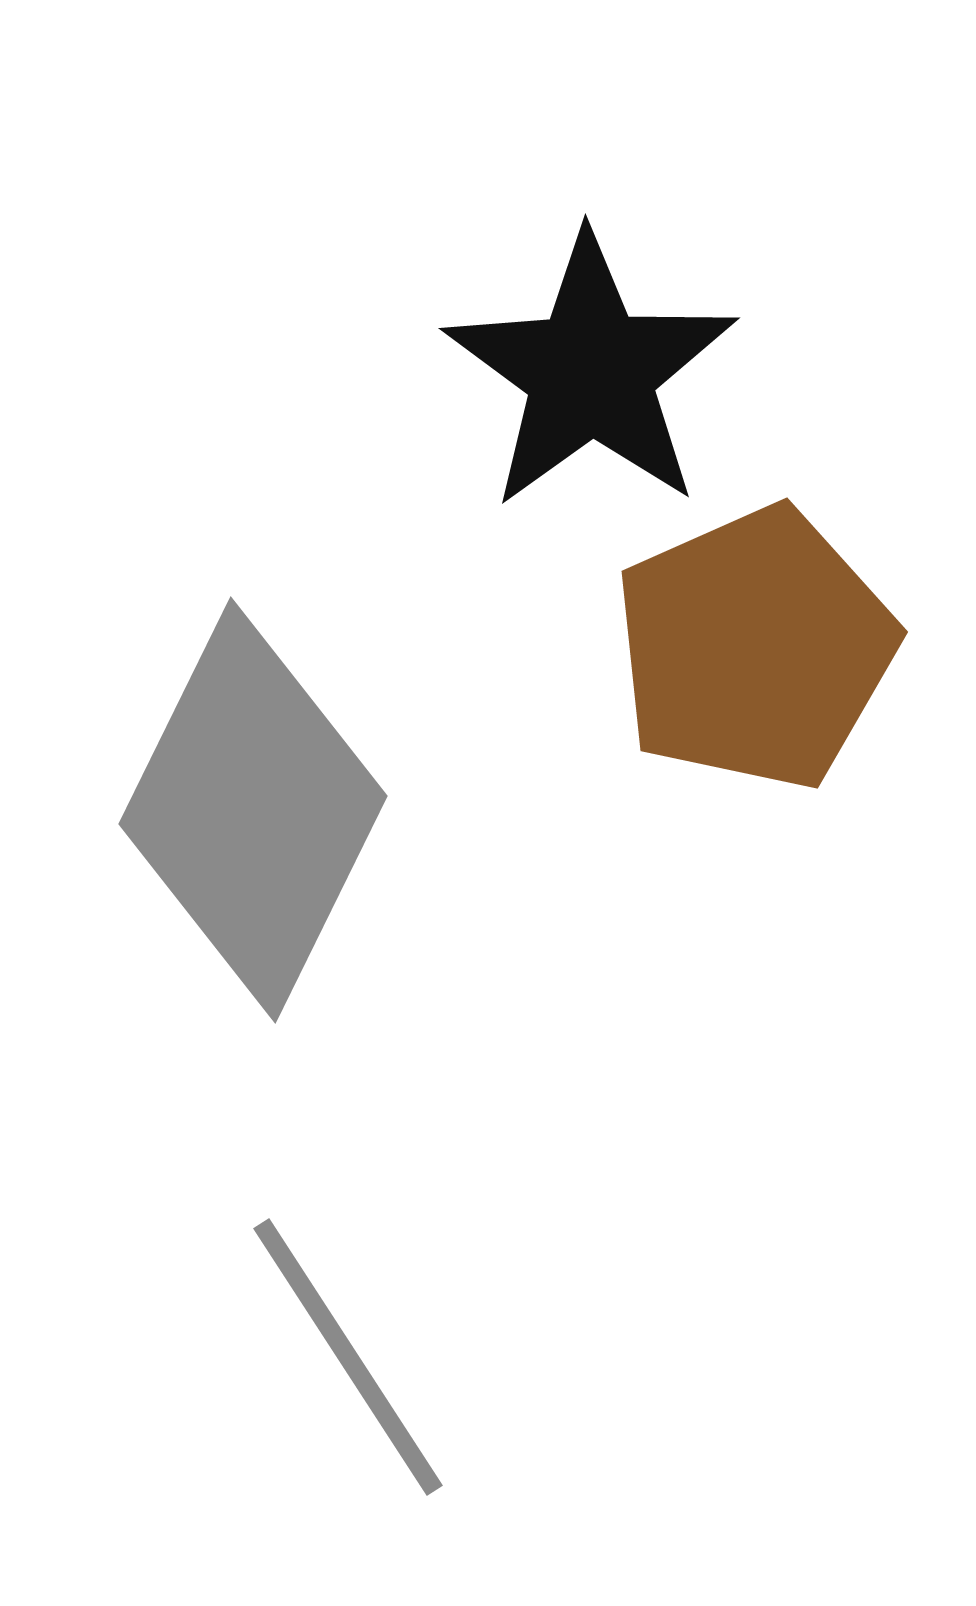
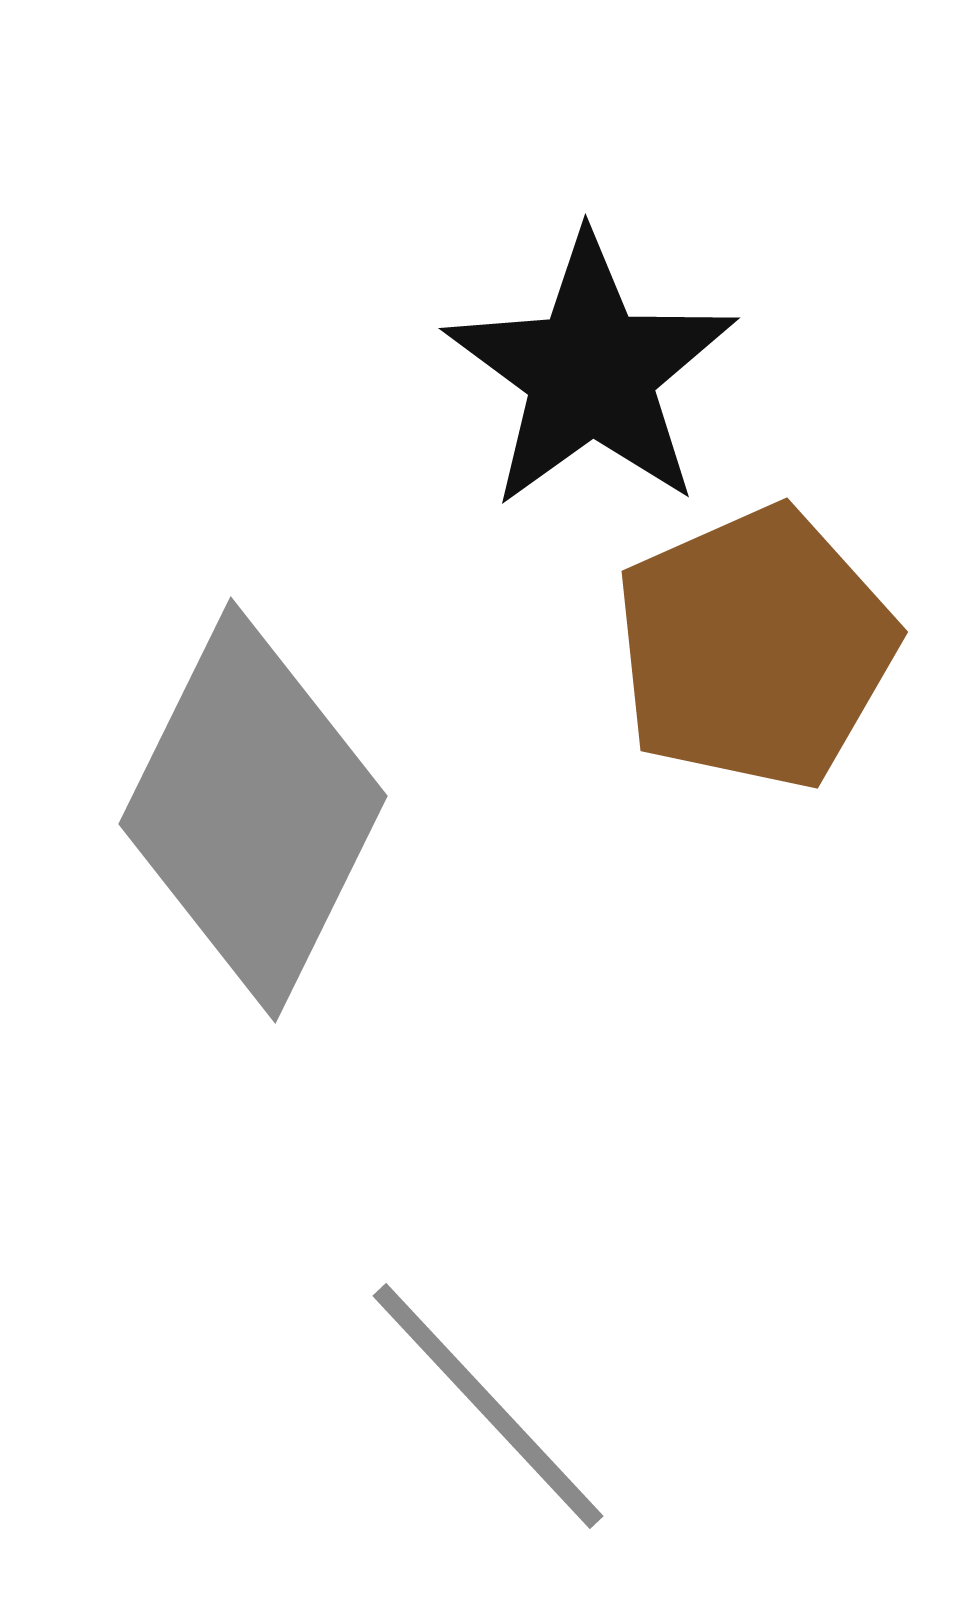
gray line: moved 140 px right, 49 px down; rotated 10 degrees counterclockwise
